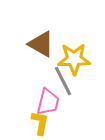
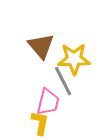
brown triangle: moved 2 px down; rotated 20 degrees clockwise
